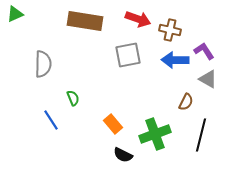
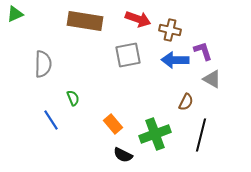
purple L-shape: moved 1 px left; rotated 15 degrees clockwise
gray triangle: moved 4 px right
